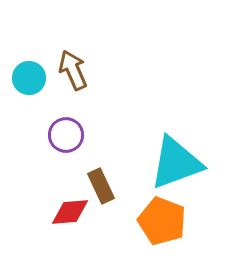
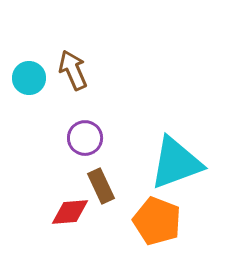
purple circle: moved 19 px right, 3 px down
orange pentagon: moved 5 px left
